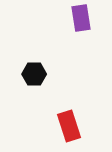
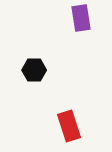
black hexagon: moved 4 px up
